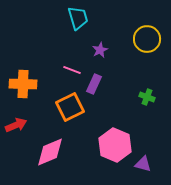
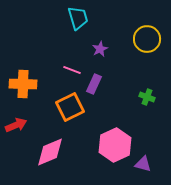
purple star: moved 1 px up
pink hexagon: rotated 12 degrees clockwise
